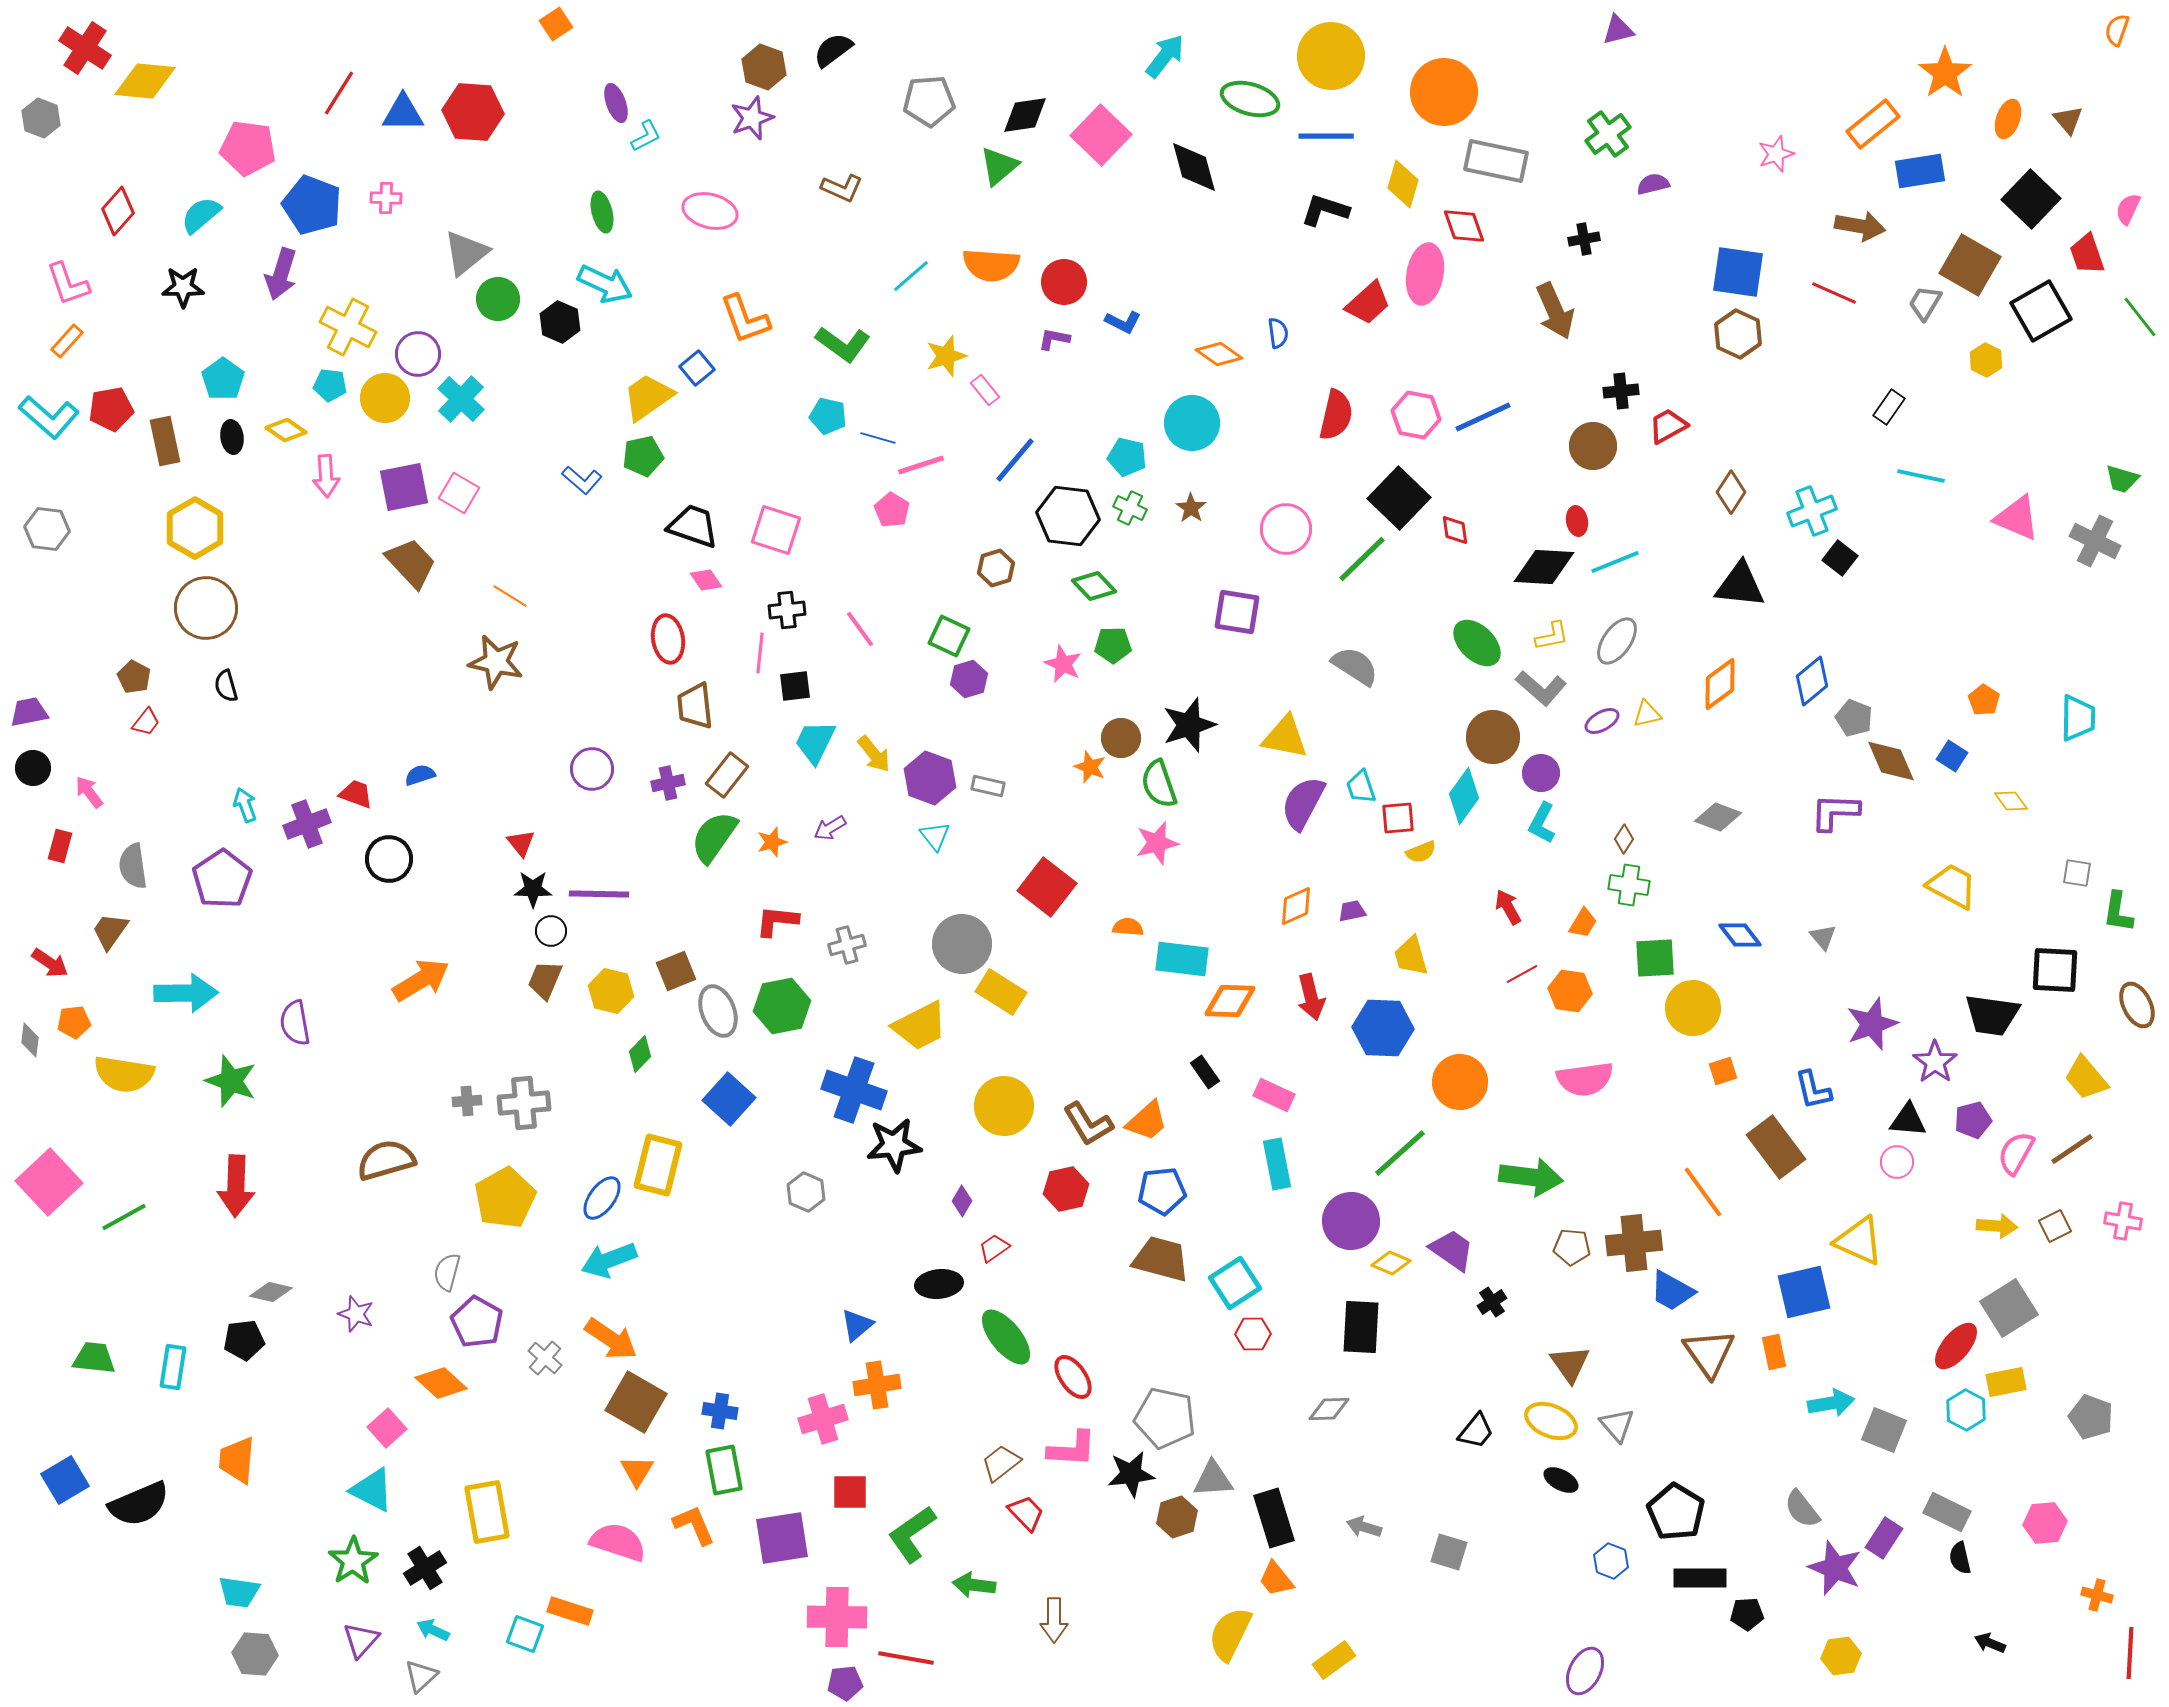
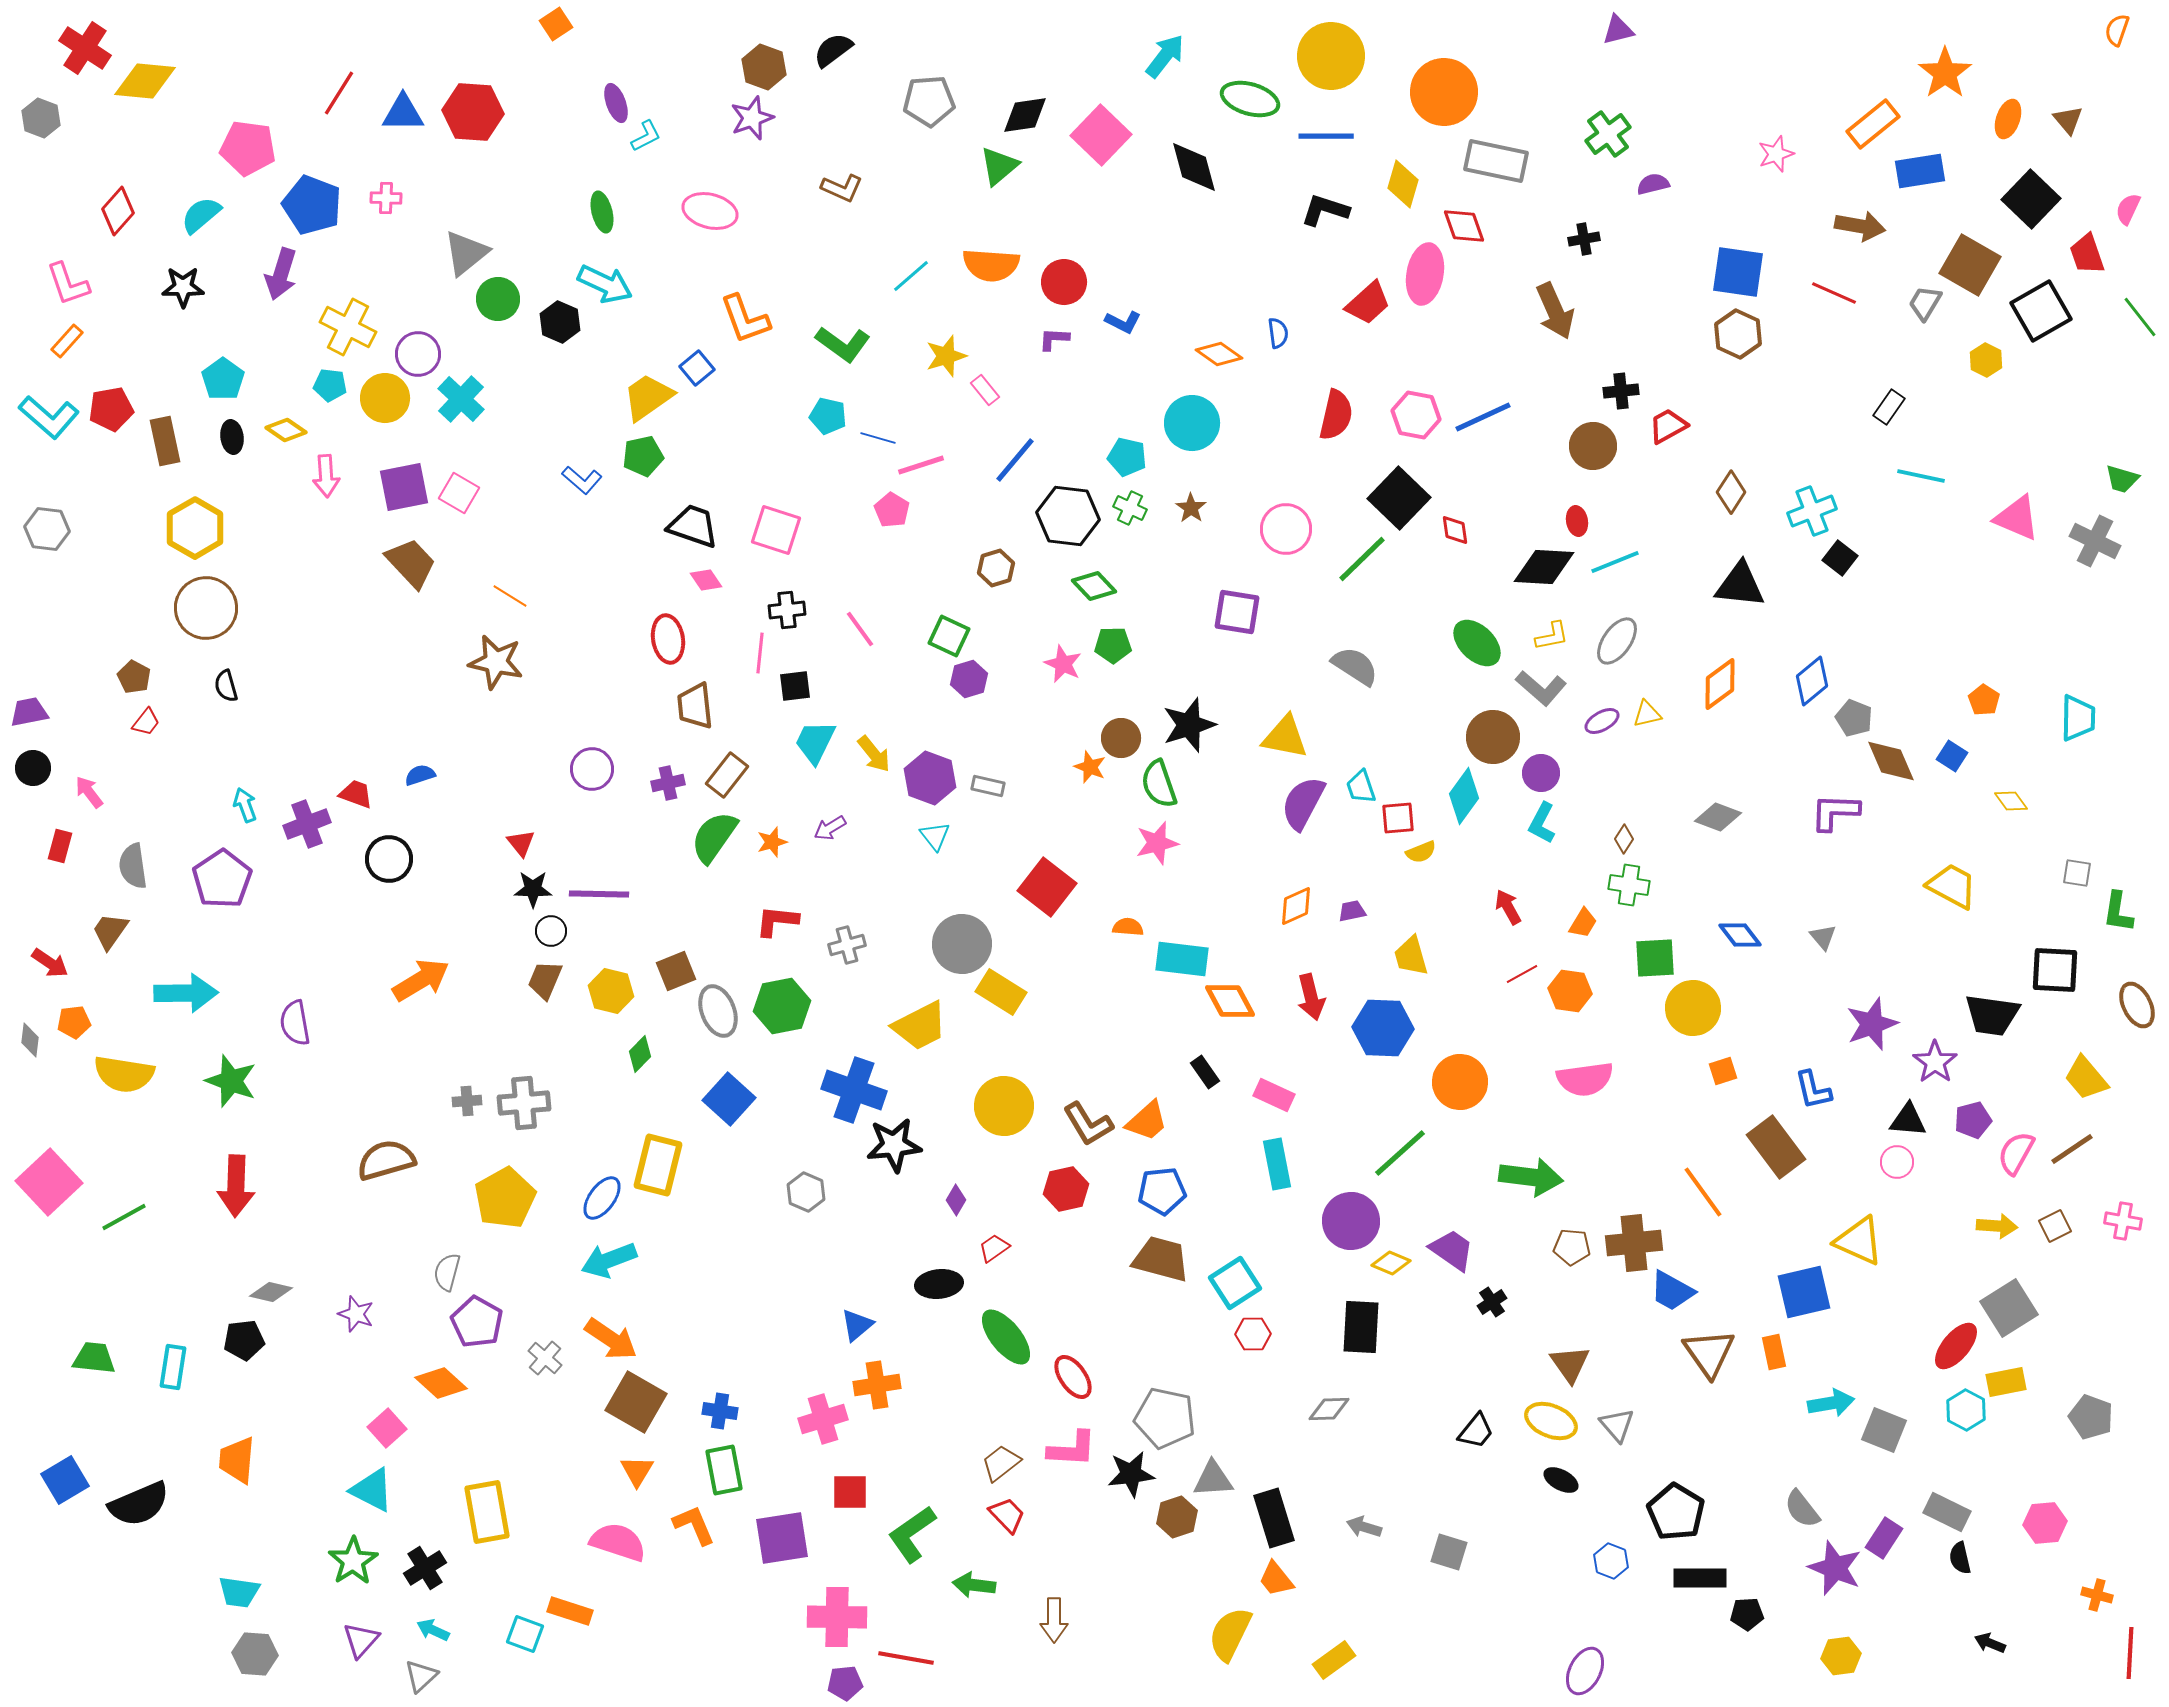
purple L-shape at (1054, 339): rotated 8 degrees counterclockwise
orange diamond at (1230, 1001): rotated 60 degrees clockwise
purple diamond at (962, 1201): moved 6 px left, 1 px up
red trapezoid at (1026, 1513): moved 19 px left, 2 px down
